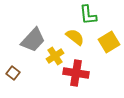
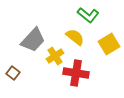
green L-shape: rotated 45 degrees counterclockwise
yellow square: moved 2 px down
